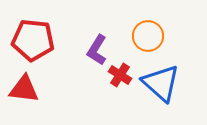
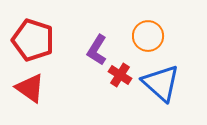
red pentagon: rotated 12 degrees clockwise
red triangle: moved 6 px right, 1 px up; rotated 28 degrees clockwise
